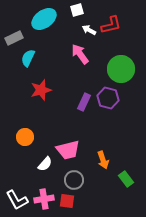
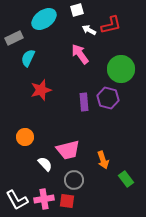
purple rectangle: rotated 30 degrees counterclockwise
white semicircle: rotated 84 degrees counterclockwise
